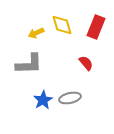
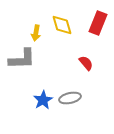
red rectangle: moved 2 px right, 4 px up
yellow arrow: rotated 56 degrees counterclockwise
gray L-shape: moved 7 px left, 5 px up
